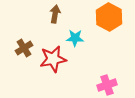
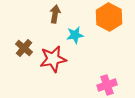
cyan star: moved 3 px up; rotated 12 degrees counterclockwise
brown cross: rotated 18 degrees counterclockwise
